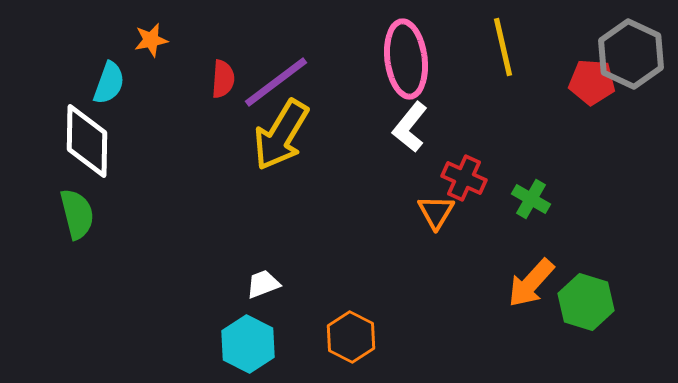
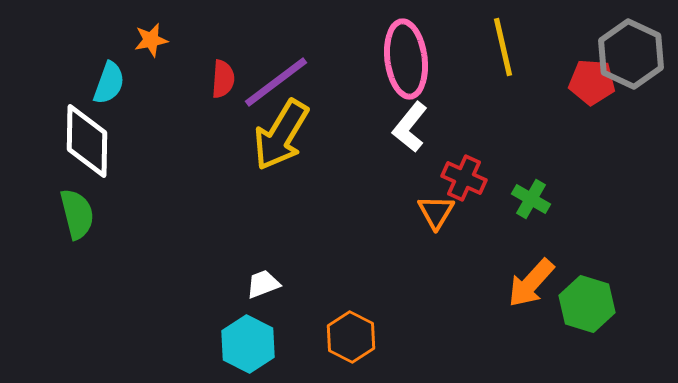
green hexagon: moved 1 px right, 2 px down
